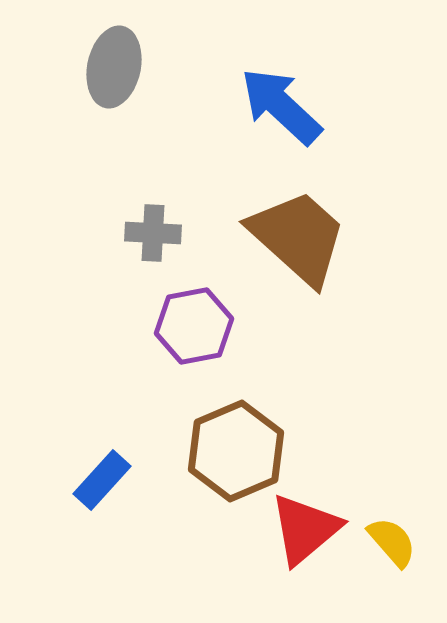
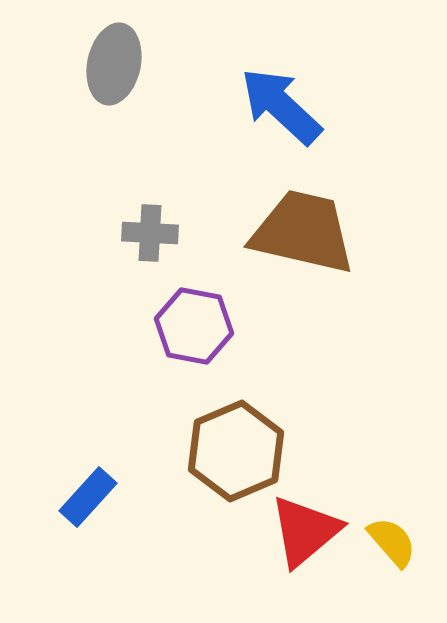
gray ellipse: moved 3 px up
gray cross: moved 3 px left
brown trapezoid: moved 5 px right, 5 px up; rotated 29 degrees counterclockwise
purple hexagon: rotated 22 degrees clockwise
blue rectangle: moved 14 px left, 17 px down
red triangle: moved 2 px down
